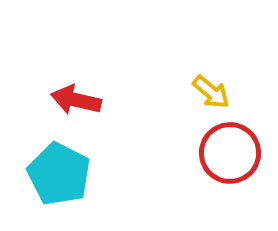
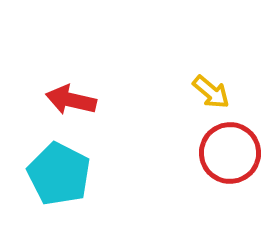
red arrow: moved 5 px left
